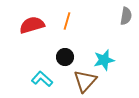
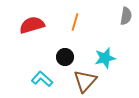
orange line: moved 8 px right, 1 px down
cyan star: moved 1 px right, 2 px up
